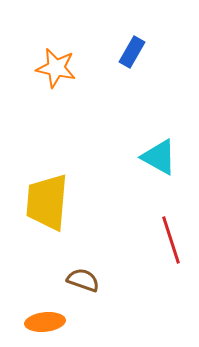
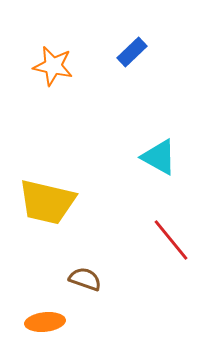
blue rectangle: rotated 16 degrees clockwise
orange star: moved 3 px left, 2 px up
yellow trapezoid: rotated 82 degrees counterclockwise
red line: rotated 21 degrees counterclockwise
brown semicircle: moved 2 px right, 1 px up
